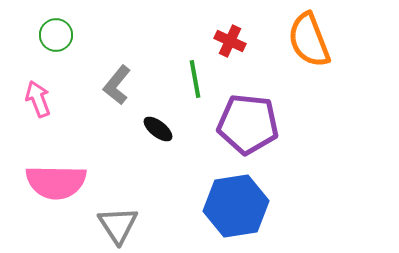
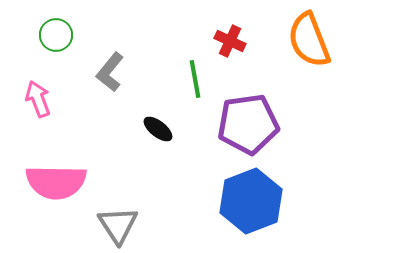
gray L-shape: moved 7 px left, 13 px up
purple pentagon: rotated 14 degrees counterclockwise
blue hexagon: moved 15 px right, 5 px up; rotated 12 degrees counterclockwise
